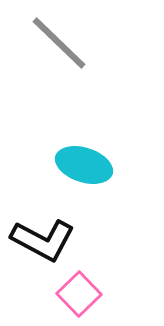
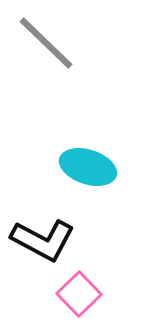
gray line: moved 13 px left
cyan ellipse: moved 4 px right, 2 px down
